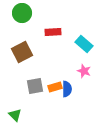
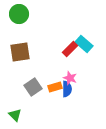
green circle: moved 3 px left, 1 px down
red rectangle: moved 17 px right, 17 px down; rotated 42 degrees counterclockwise
brown square: moved 2 px left; rotated 20 degrees clockwise
pink star: moved 14 px left, 7 px down
gray square: moved 2 px left, 1 px down; rotated 24 degrees counterclockwise
